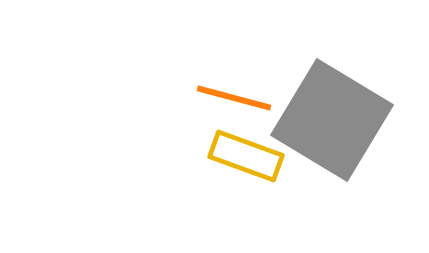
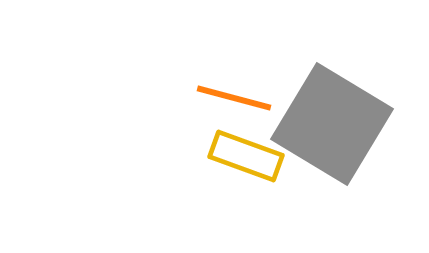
gray square: moved 4 px down
